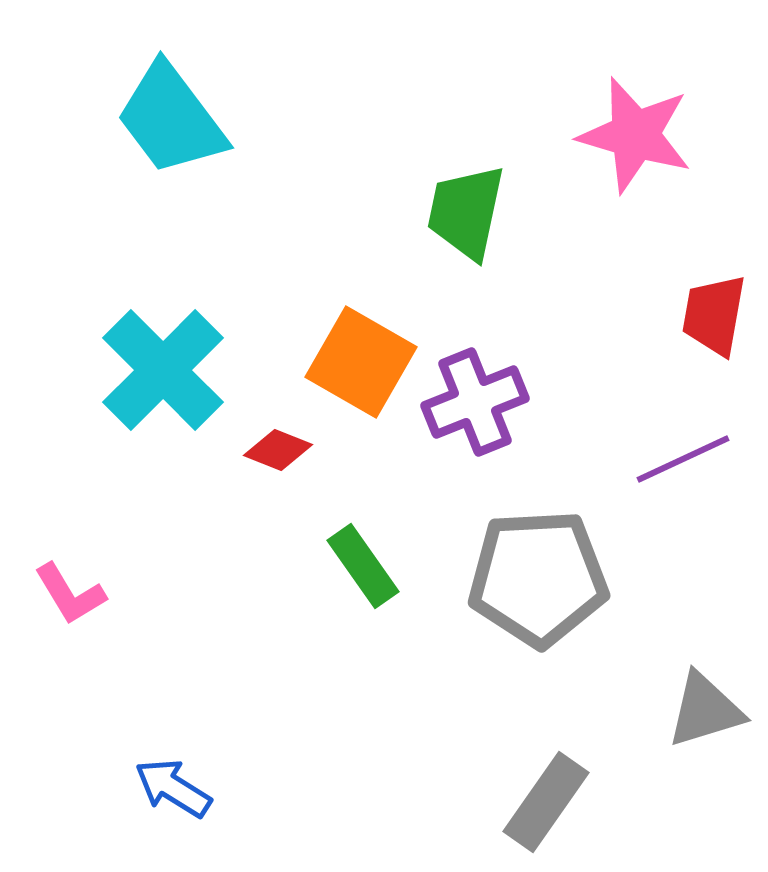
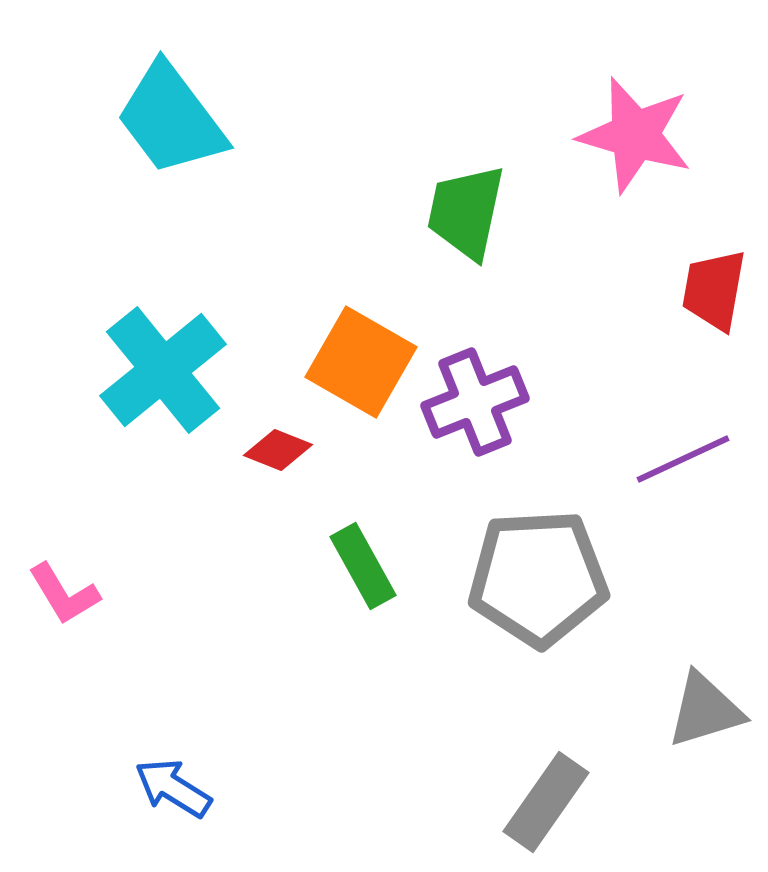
red trapezoid: moved 25 px up
cyan cross: rotated 6 degrees clockwise
green rectangle: rotated 6 degrees clockwise
pink L-shape: moved 6 px left
